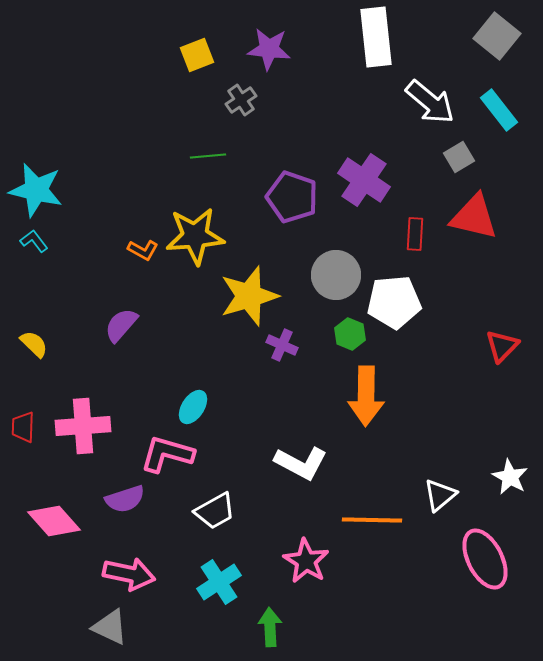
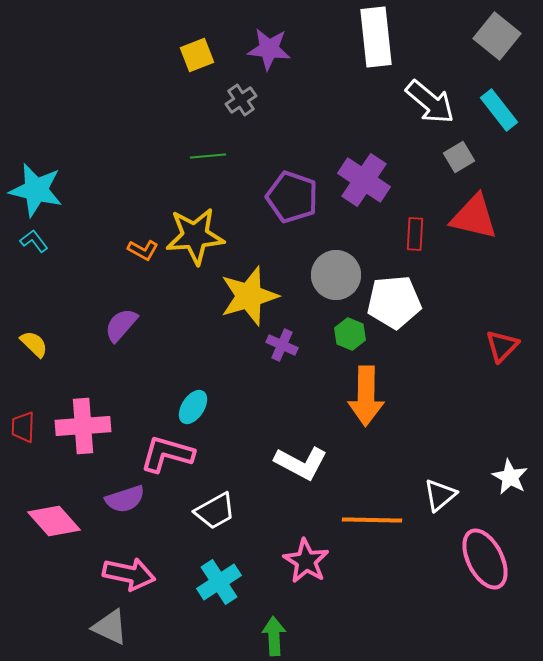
green arrow at (270, 627): moved 4 px right, 9 px down
